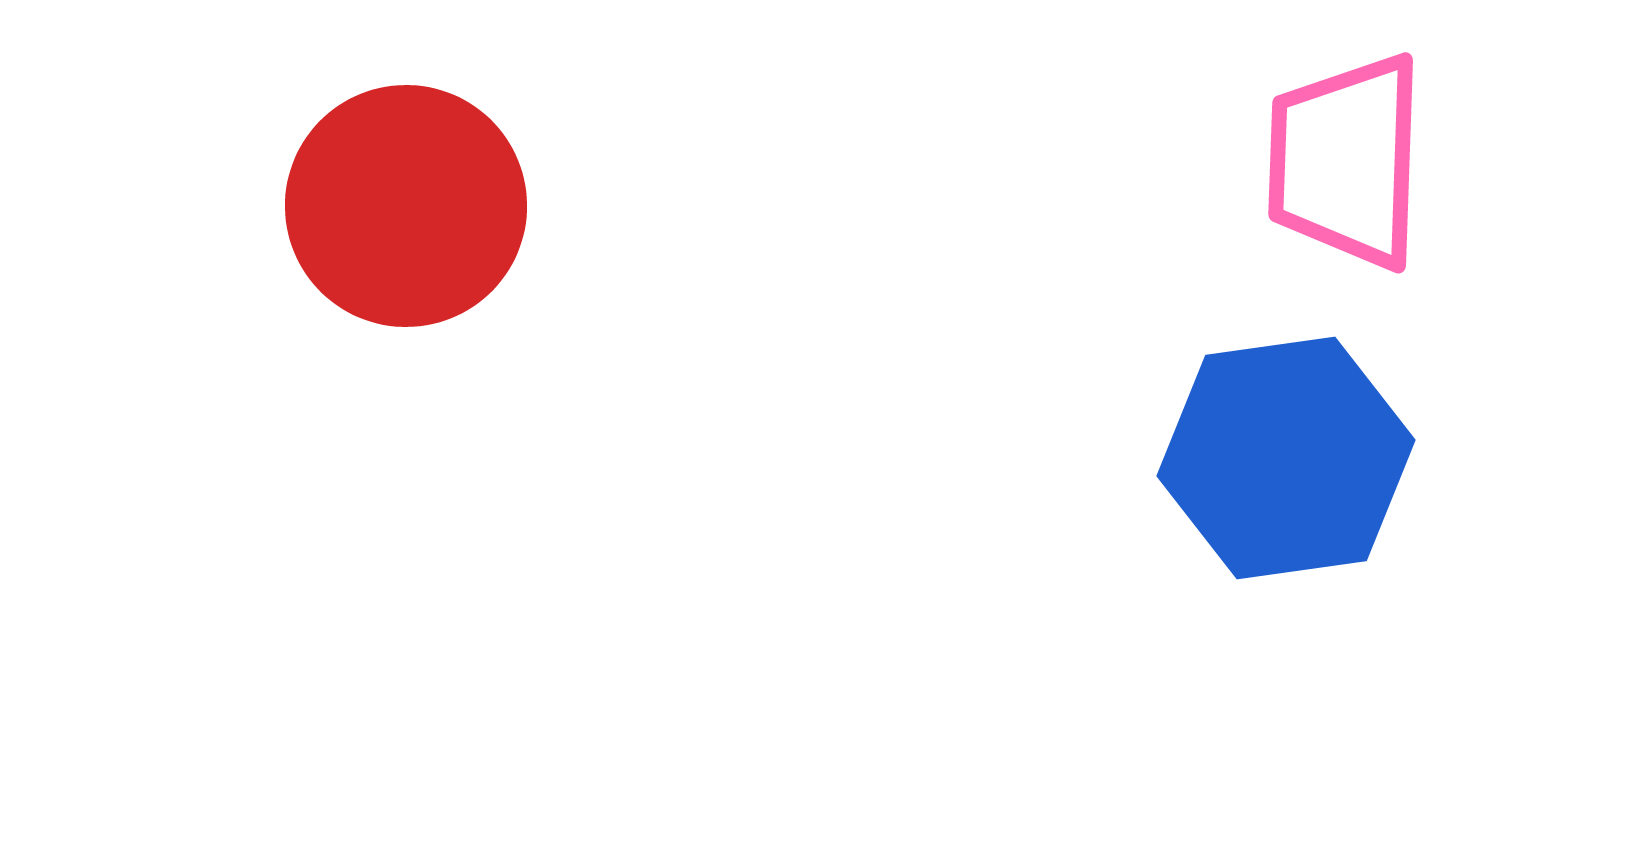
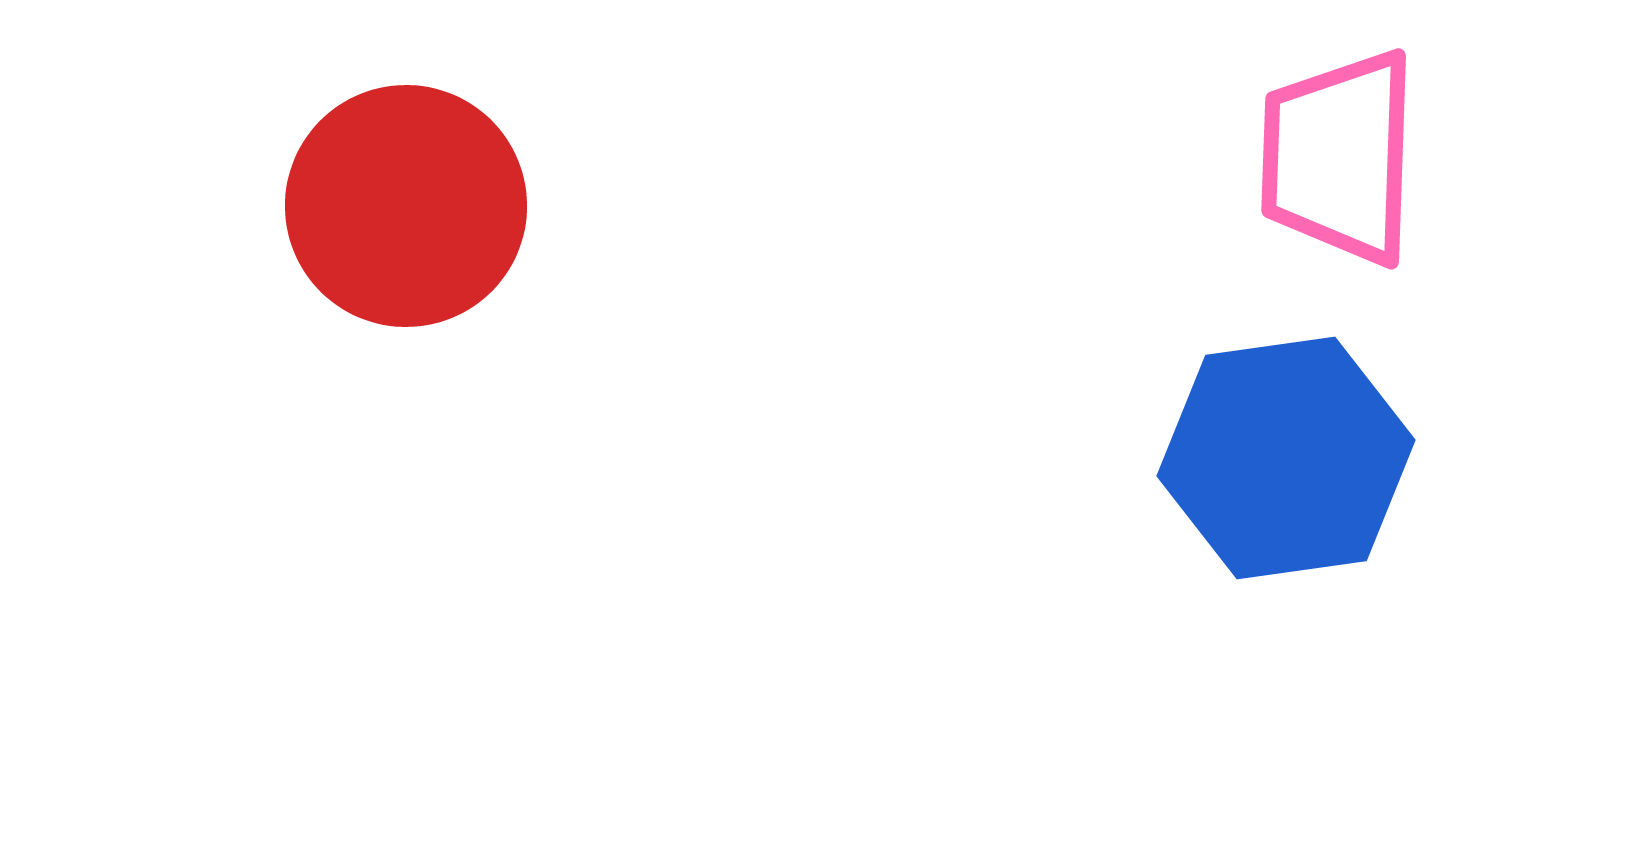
pink trapezoid: moved 7 px left, 4 px up
